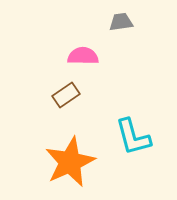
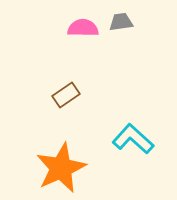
pink semicircle: moved 28 px up
cyan L-shape: moved 2 px down; rotated 147 degrees clockwise
orange star: moved 9 px left, 6 px down
